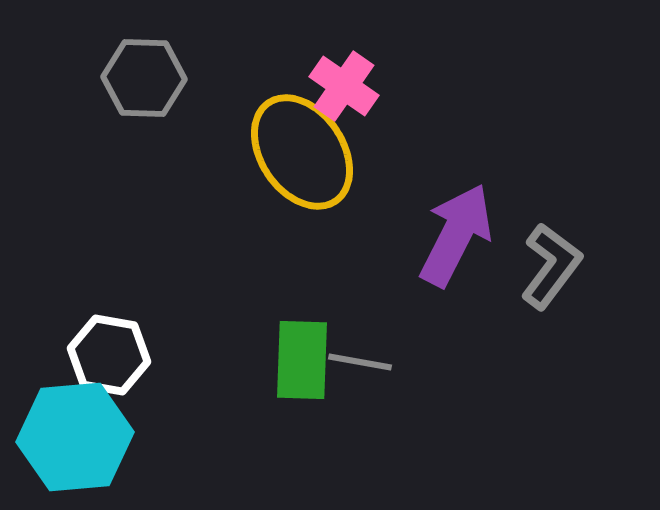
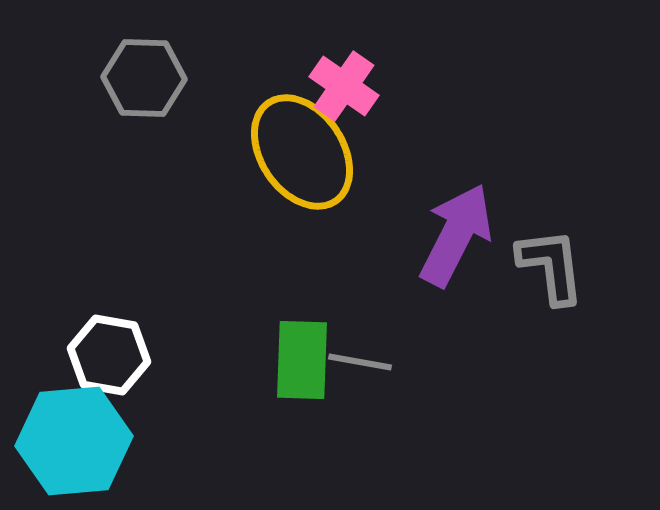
gray L-shape: rotated 44 degrees counterclockwise
cyan hexagon: moved 1 px left, 4 px down
